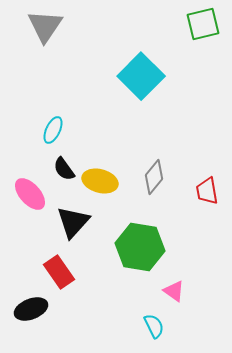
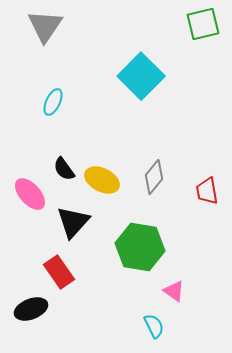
cyan ellipse: moved 28 px up
yellow ellipse: moved 2 px right, 1 px up; rotated 12 degrees clockwise
